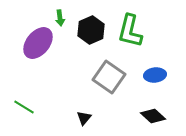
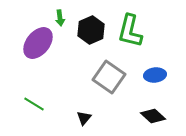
green line: moved 10 px right, 3 px up
